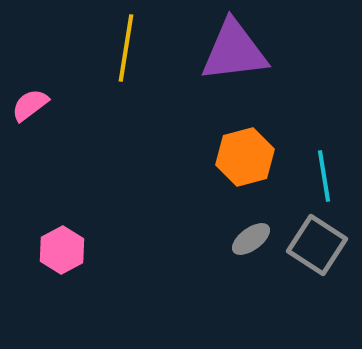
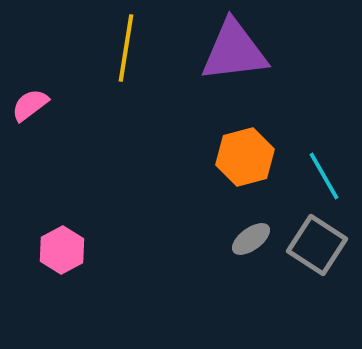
cyan line: rotated 21 degrees counterclockwise
